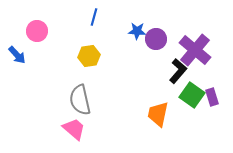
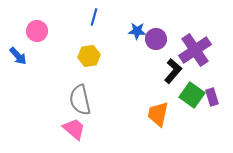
purple cross: rotated 16 degrees clockwise
blue arrow: moved 1 px right, 1 px down
black L-shape: moved 5 px left
